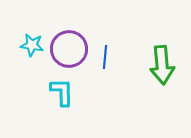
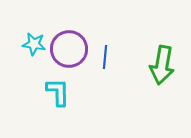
cyan star: moved 2 px right, 1 px up
green arrow: rotated 15 degrees clockwise
cyan L-shape: moved 4 px left
